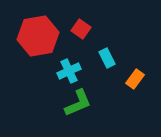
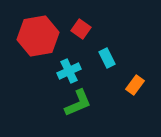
orange rectangle: moved 6 px down
